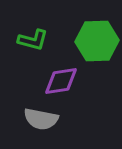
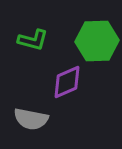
purple diamond: moved 6 px right, 1 px down; rotated 15 degrees counterclockwise
gray semicircle: moved 10 px left
